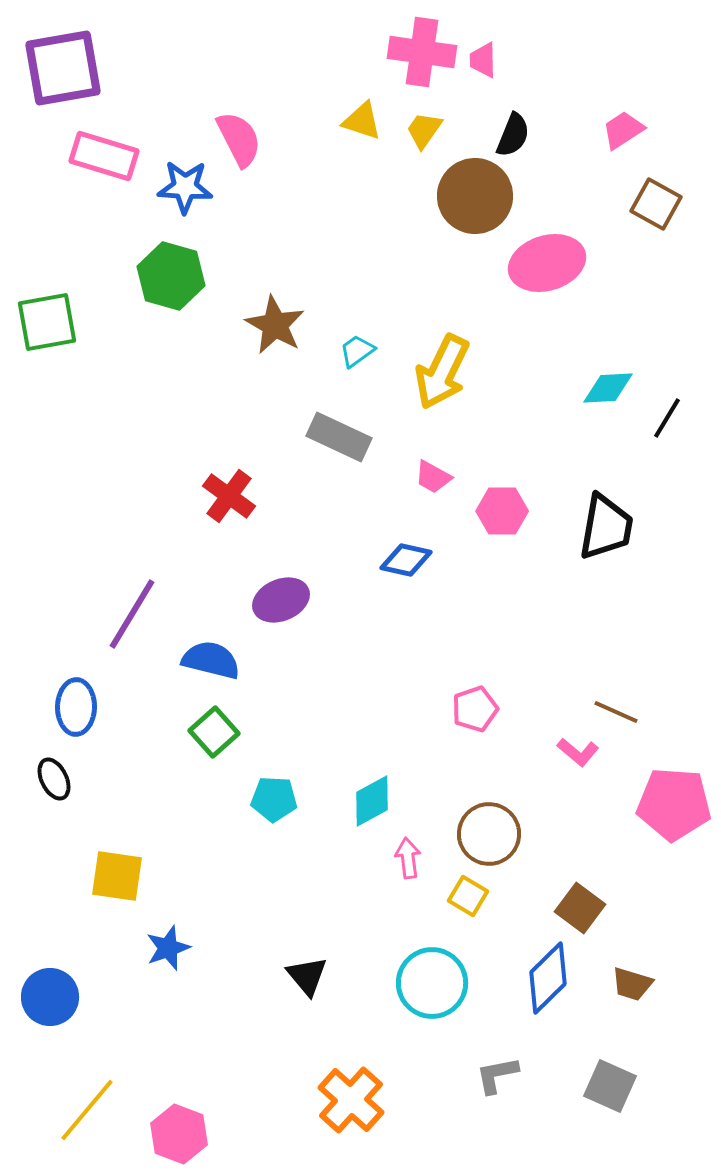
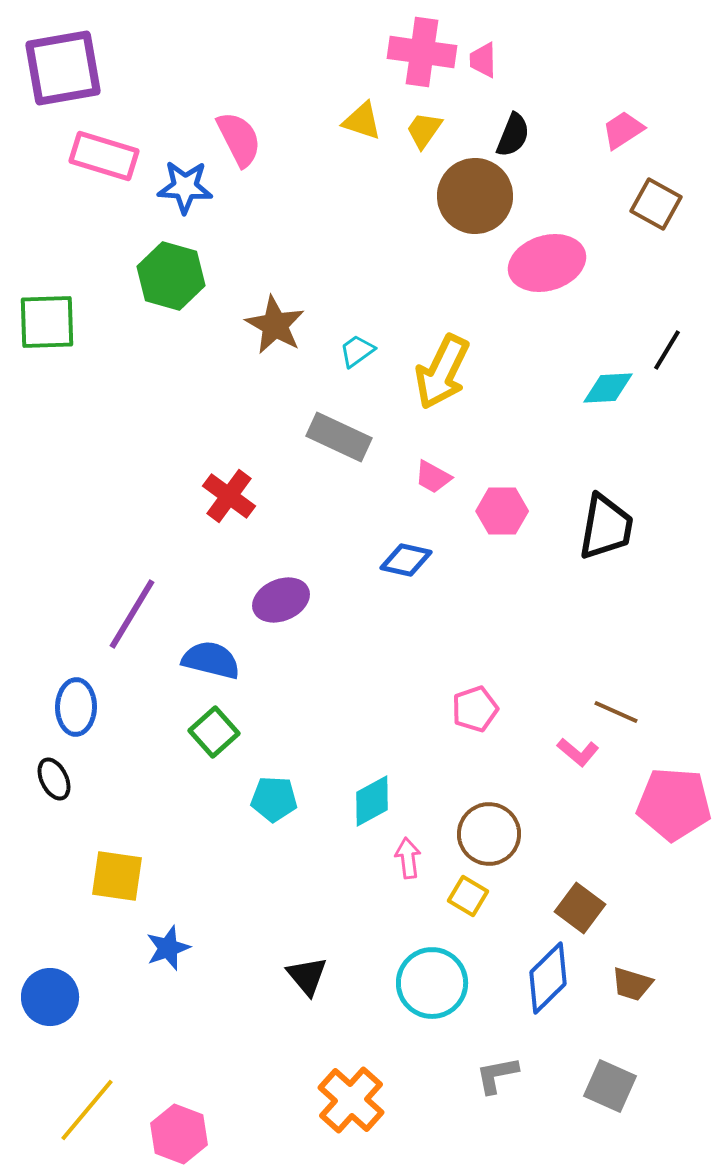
green square at (47, 322): rotated 8 degrees clockwise
black line at (667, 418): moved 68 px up
